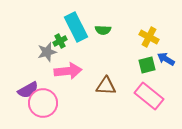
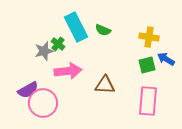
green semicircle: rotated 21 degrees clockwise
yellow cross: rotated 18 degrees counterclockwise
green cross: moved 2 px left, 3 px down; rotated 24 degrees counterclockwise
gray star: moved 3 px left, 1 px up
brown triangle: moved 1 px left, 1 px up
pink rectangle: moved 1 px left, 5 px down; rotated 56 degrees clockwise
